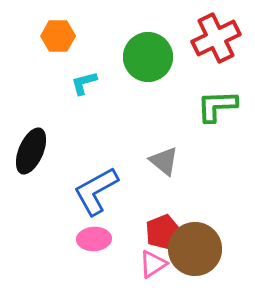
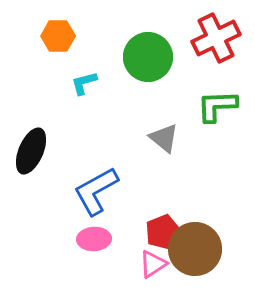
gray triangle: moved 23 px up
